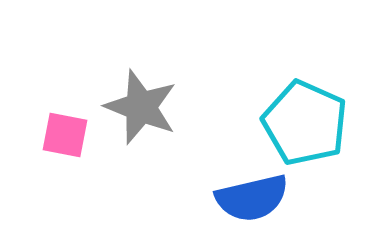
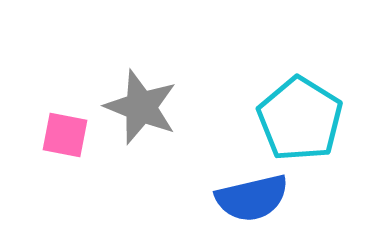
cyan pentagon: moved 5 px left, 4 px up; rotated 8 degrees clockwise
